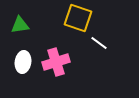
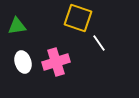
green triangle: moved 3 px left, 1 px down
white line: rotated 18 degrees clockwise
white ellipse: rotated 25 degrees counterclockwise
